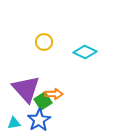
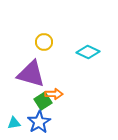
cyan diamond: moved 3 px right
purple triangle: moved 5 px right, 15 px up; rotated 32 degrees counterclockwise
blue star: moved 2 px down
